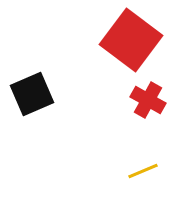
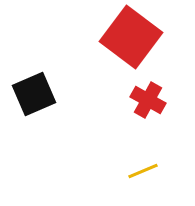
red square: moved 3 px up
black square: moved 2 px right
